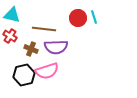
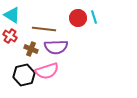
cyan triangle: rotated 18 degrees clockwise
